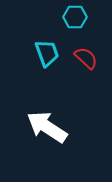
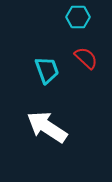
cyan hexagon: moved 3 px right
cyan trapezoid: moved 17 px down
